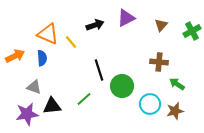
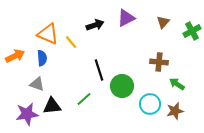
brown triangle: moved 2 px right, 3 px up
gray triangle: moved 3 px right, 3 px up
